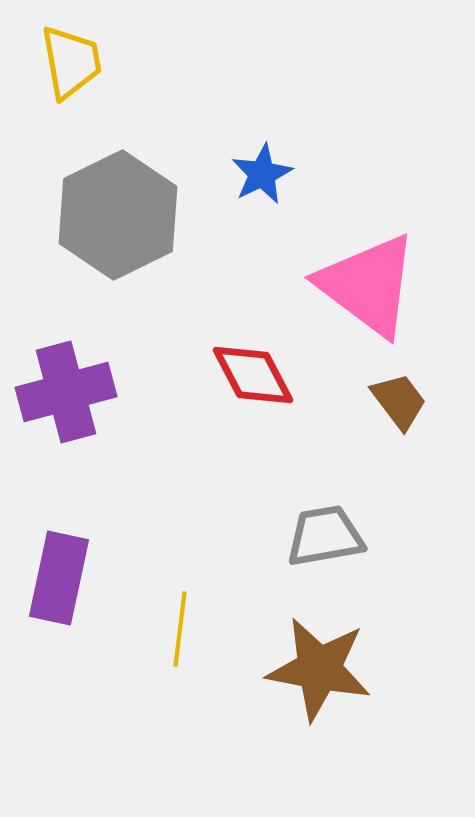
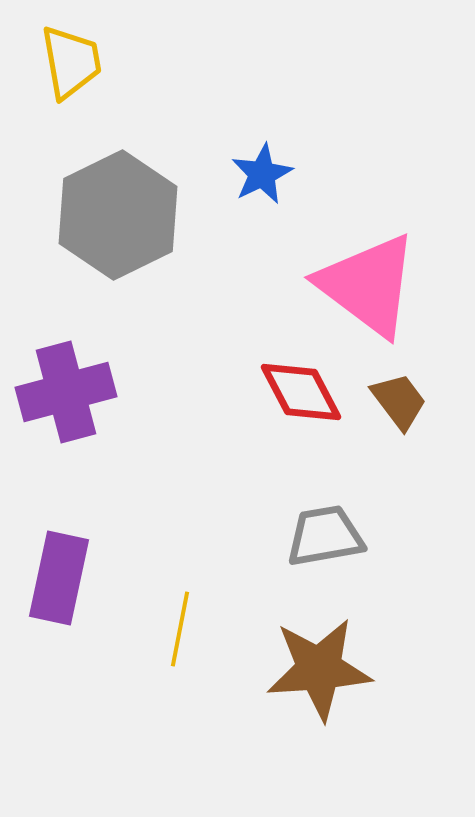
red diamond: moved 48 px right, 17 px down
yellow line: rotated 4 degrees clockwise
brown star: rotated 15 degrees counterclockwise
